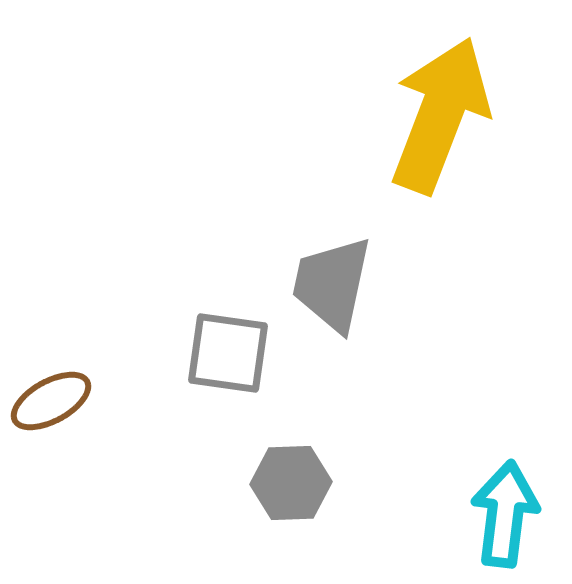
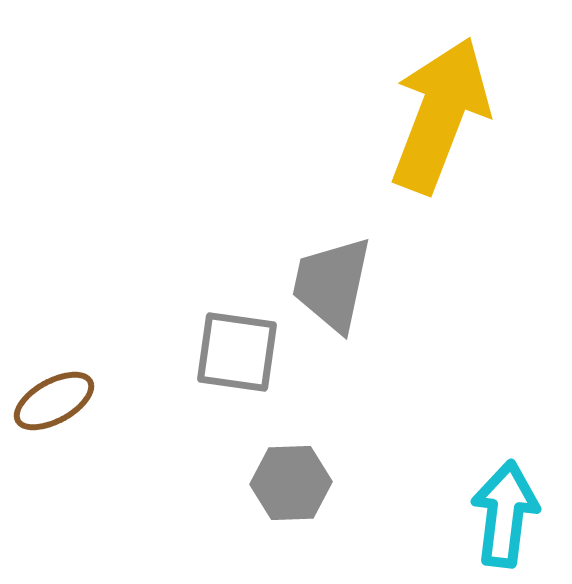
gray square: moved 9 px right, 1 px up
brown ellipse: moved 3 px right
